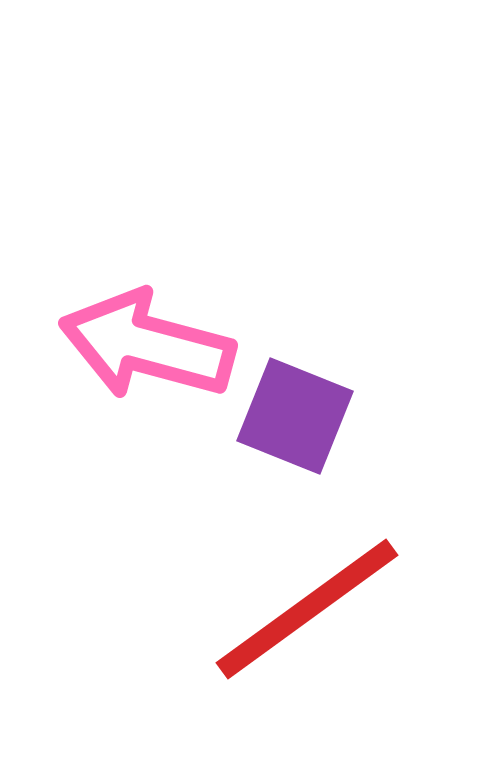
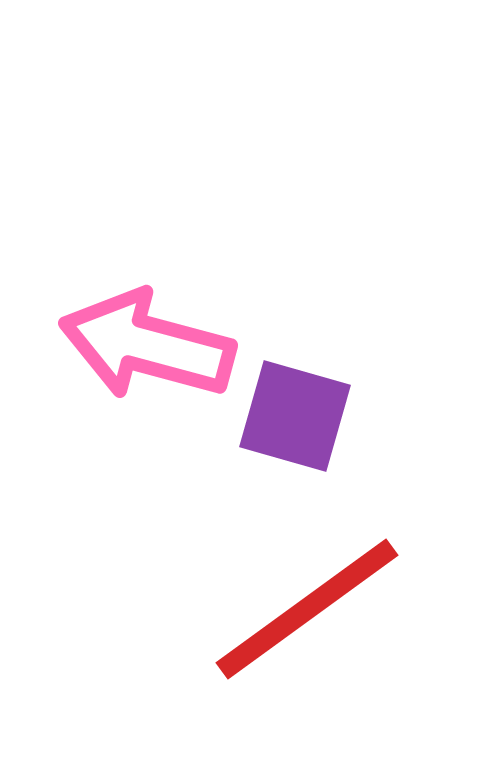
purple square: rotated 6 degrees counterclockwise
